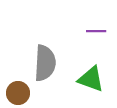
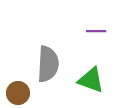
gray semicircle: moved 3 px right, 1 px down
green triangle: moved 1 px down
